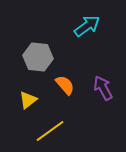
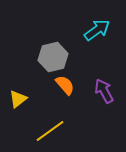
cyan arrow: moved 10 px right, 4 px down
gray hexagon: moved 15 px right; rotated 20 degrees counterclockwise
purple arrow: moved 1 px right, 3 px down
yellow triangle: moved 10 px left, 1 px up
